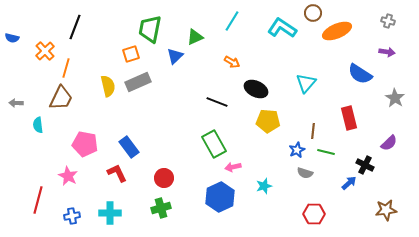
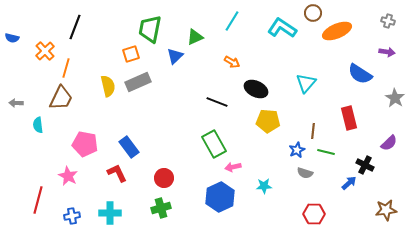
cyan star at (264, 186): rotated 14 degrees clockwise
